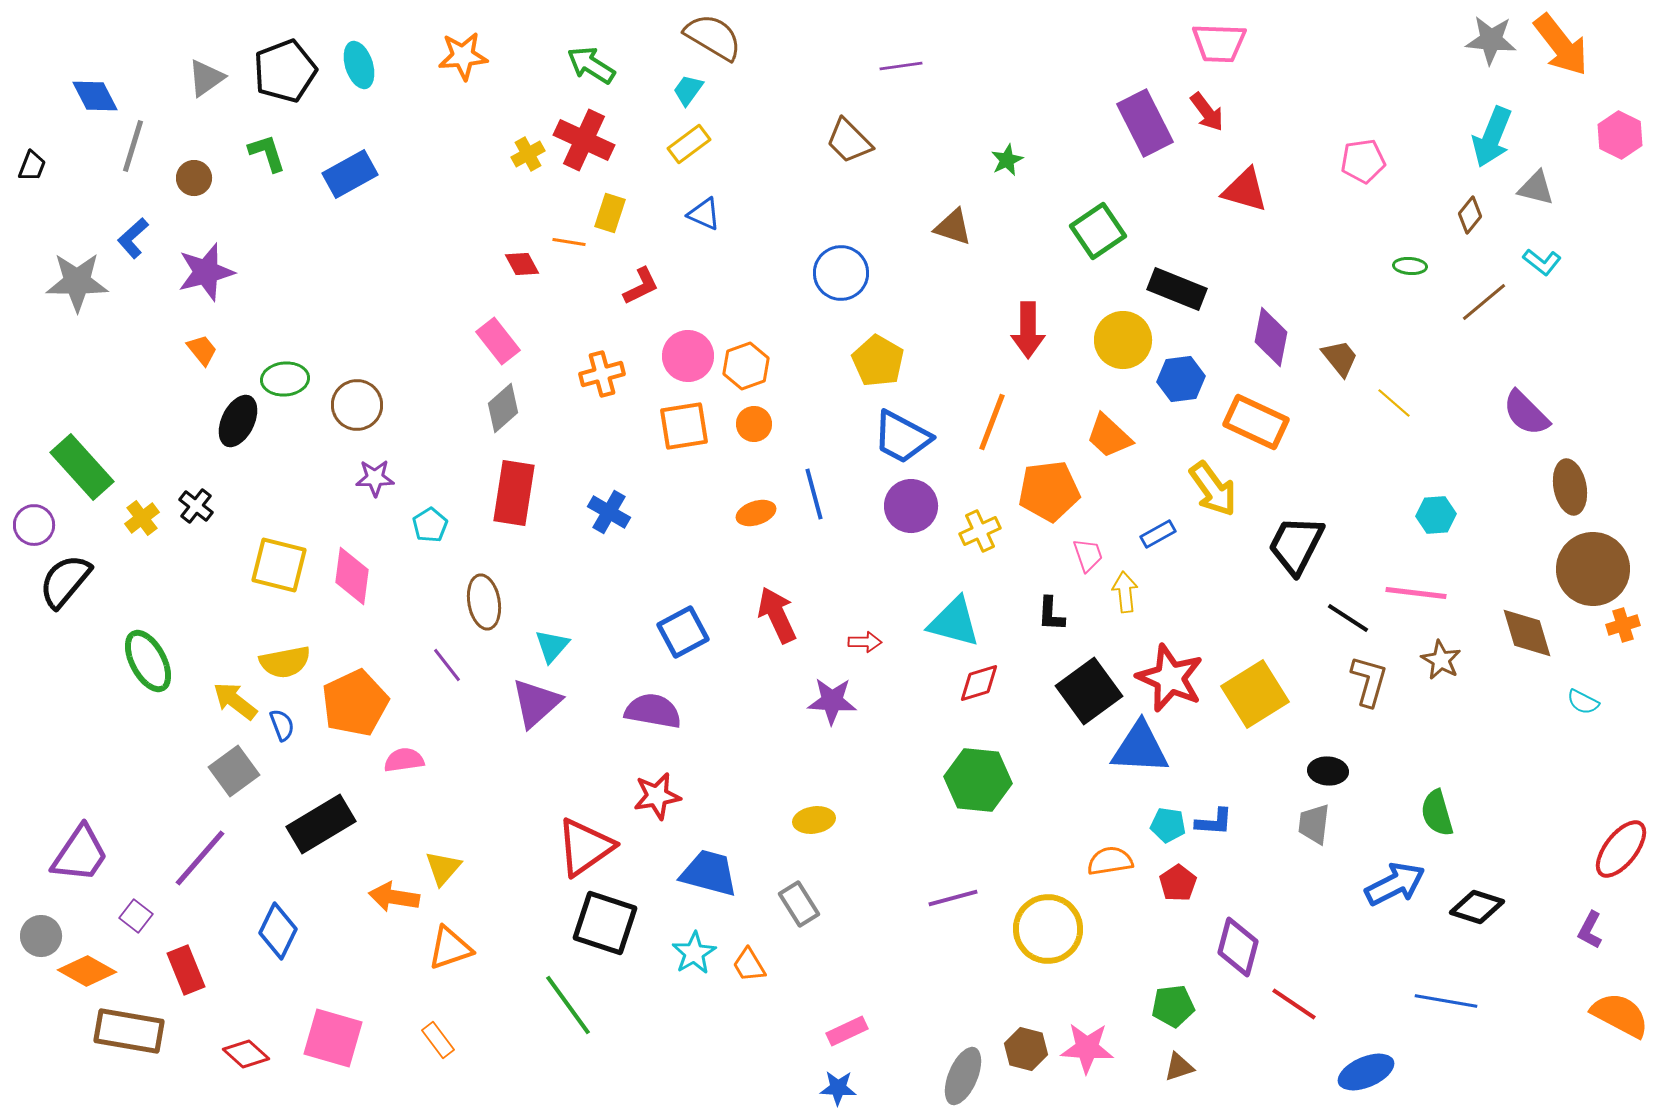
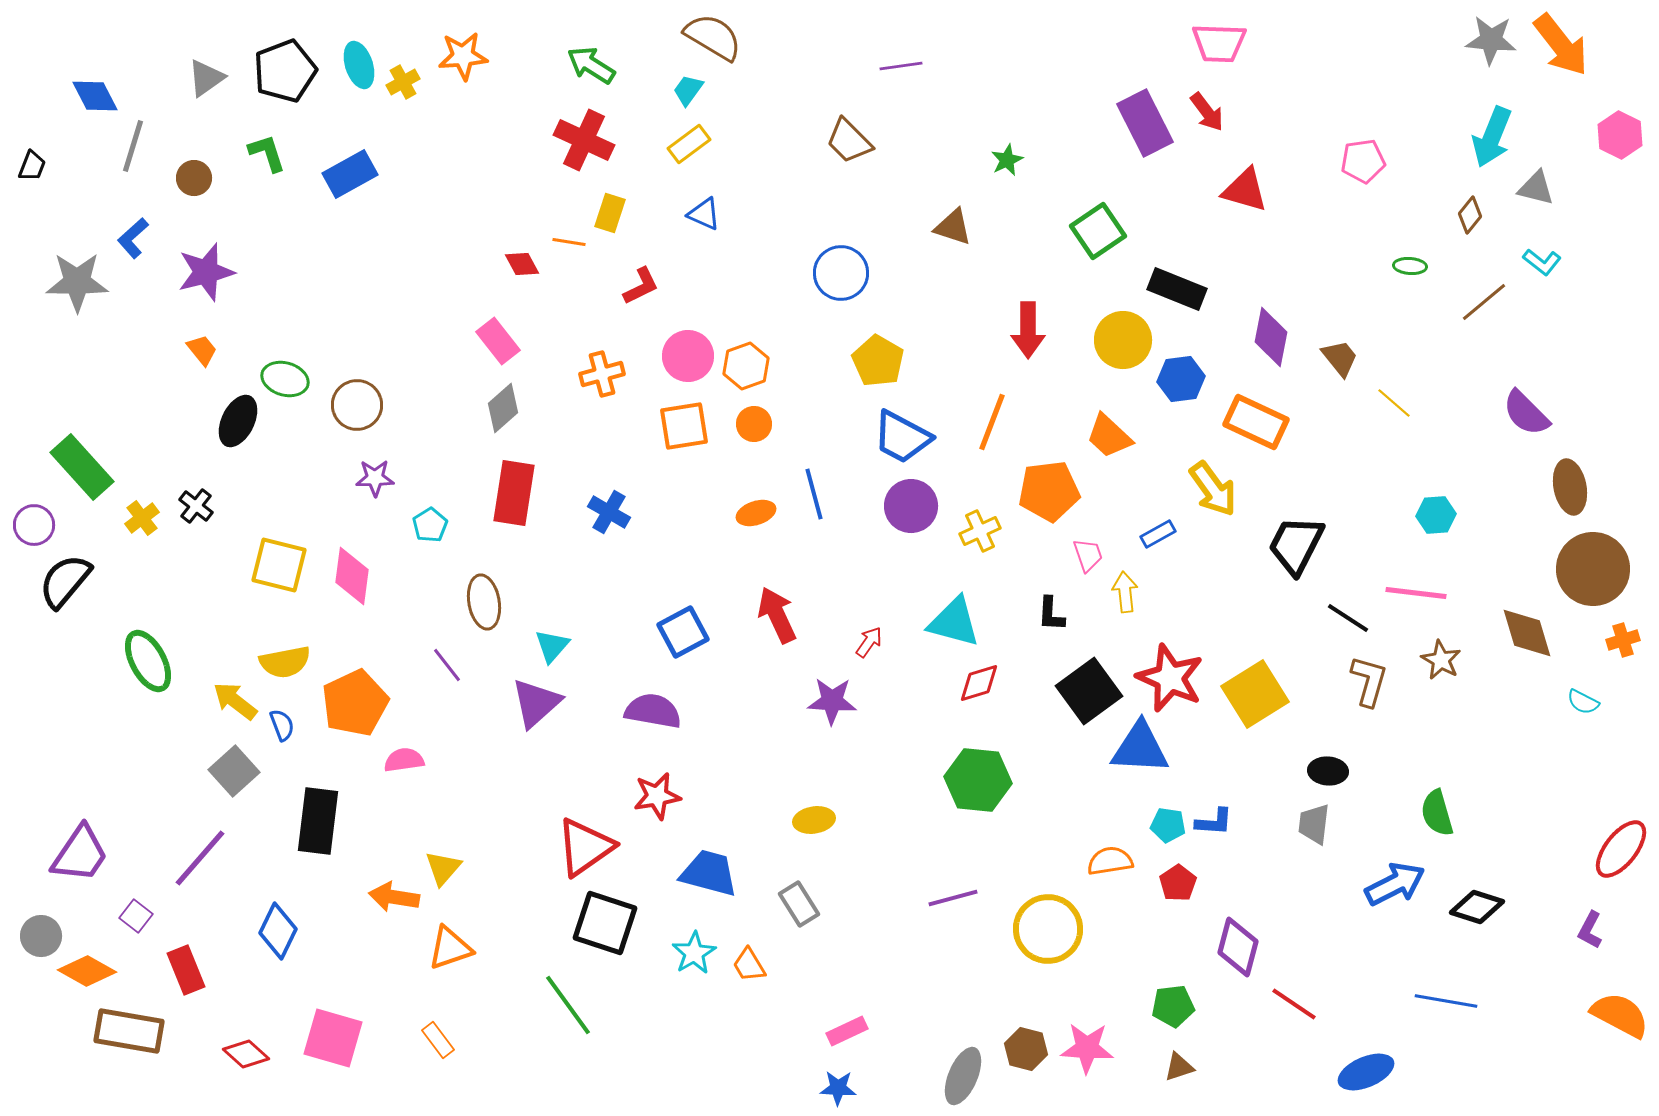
yellow cross at (528, 154): moved 125 px left, 72 px up
green ellipse at (285, 379): rotated 21 degrees clockwise
orange cross at (1623, 625): moved 15 px down
red arrow at (865, 642): moved 4 px right; rotated 56 degrees counterclockwise
gray square at (234, 771): rotated 6 degrees counterclockwise
black rectangle at (321, 824): moved 3 px left, 3 px up; rotated 52 degrees counterclockwise
